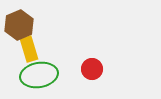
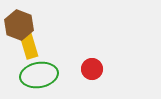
brown hexagon: rotated 16 degrees counterclockwise
yellow rectangle: moved 3 px up
